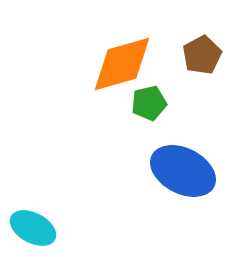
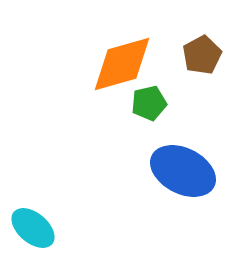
cyan ellipse: rotated 12 degrees clockwise
